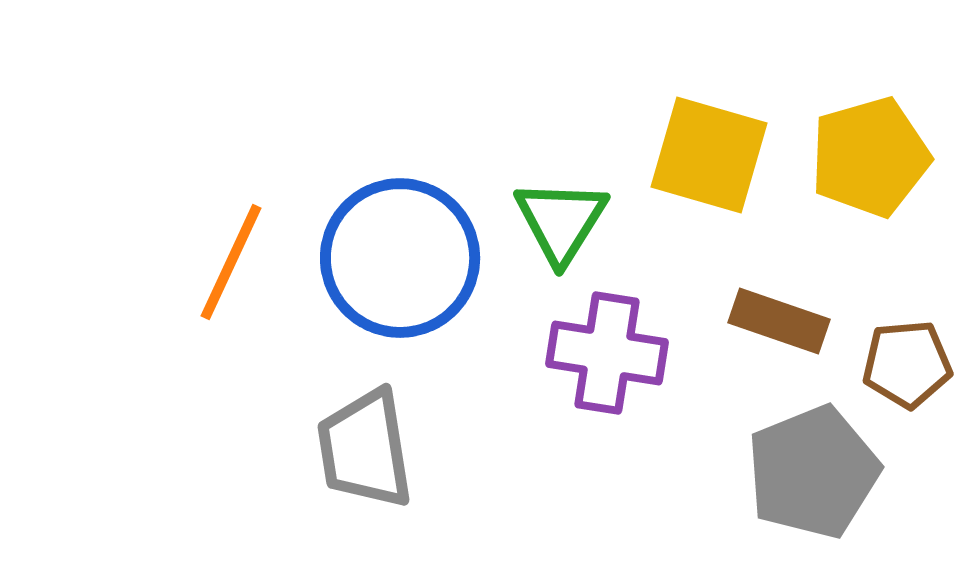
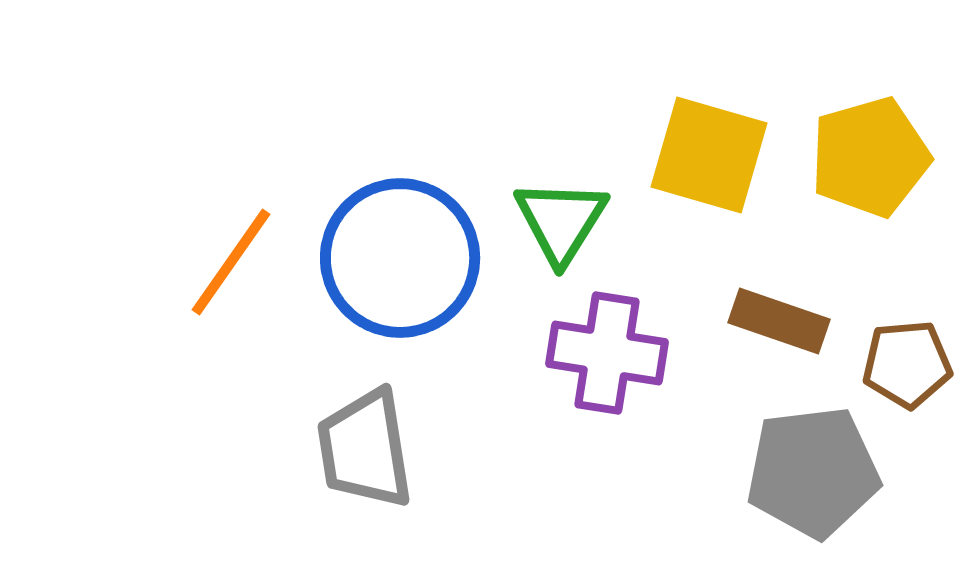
orange line: rotated 10 degrees clockwise
gray pentagon: rotated 15 degrees clockwise
